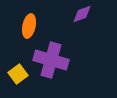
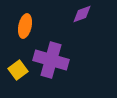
orange ellipse: moved 4 px left
yellow square: moved 4 px up
